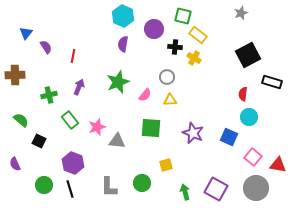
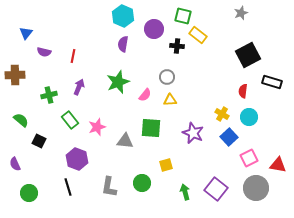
purple semicircle at (46, 47): moved 2 px left, 5 px down; rotated 136 degrees clockwise
black cross at (175, 47): moved 2 px right, 1 px up
yellow cross at (194, 58): moved 28 px right, 56 px down
red semicircle at (243, 94): moved 3 px up
blue square at (229, 137): rotated 24 degrees clockwise
gray triangle at (117, 141): moved 8 px right
pink square at (253, 157): moved 4 px left, 1 px down; rotated 24 degrees clockwise
purple hexagon at (73, 163): moved 4 px right, 4 px up
green circle at (44, 185): moved 15 px left, 8 px down
gray L-shape at (109, 187): rotated 10 degrees clockwise
black line at (70, 189): moved 2 px left, 2 px up
purple square at (216, 189): rotated 10 degrees clockwise
